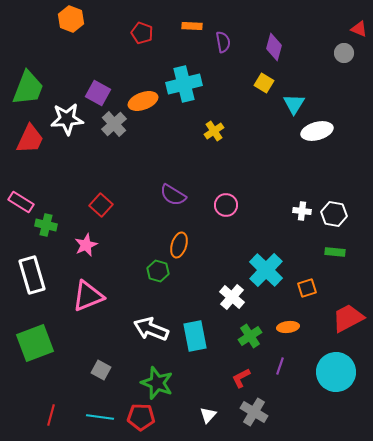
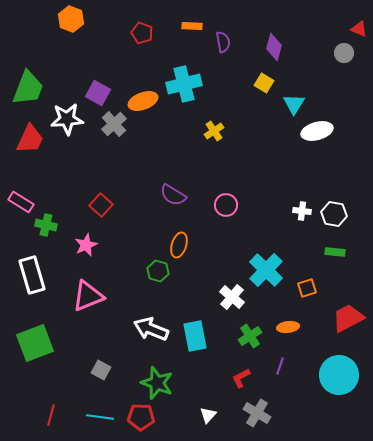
cyan circle at (336, 372): moved 3 px right, 3 px down
gray cross at (254, 412): moved 3 px right, 1 px down
